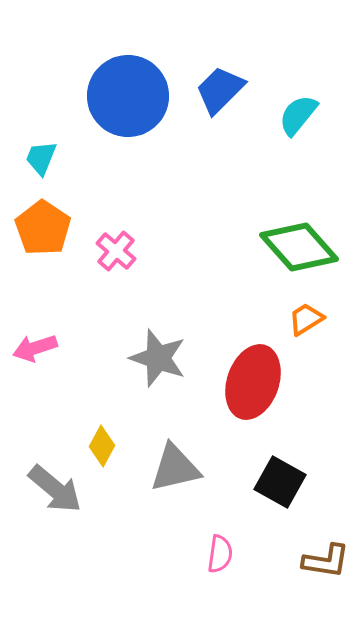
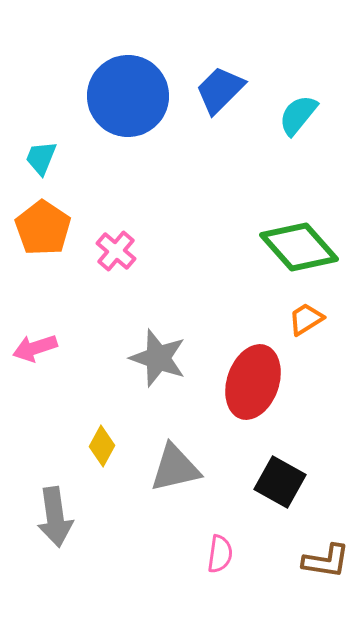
gray arrow: moved 28 px down; rotated 42 degrees clockwise
